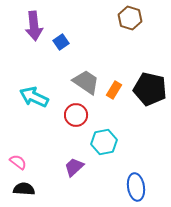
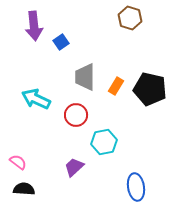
gray trapezoid: moved 1 px left, 5 px up; rotated 124 degrees counterclockwise
orange rectangle: moved 2 px right, 4 px up
cyan arrow: moved 2 px right, 2 px down
